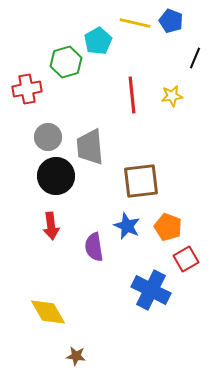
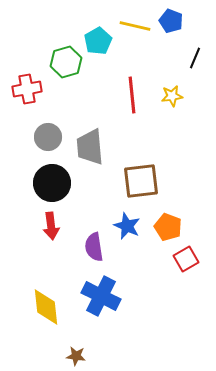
yellow line: moved 3 px down
black circle: moved 4 px left, 7 px down
blue cross: moved 50 px left, 6 px down
yellow diamond: moved 2 px left, 5 px up; rotated 24 degrees clockwise
